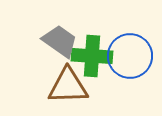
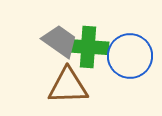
green cross: moved 4 px left, 9 px up
